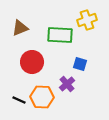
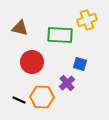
brown triangle: rotated 36 degrees clockwise
purple cross: moved 1 px up
